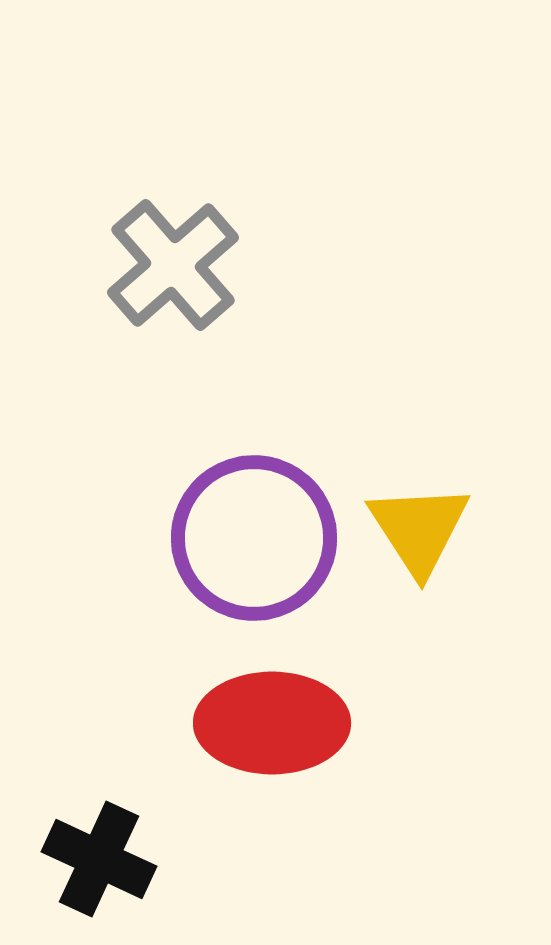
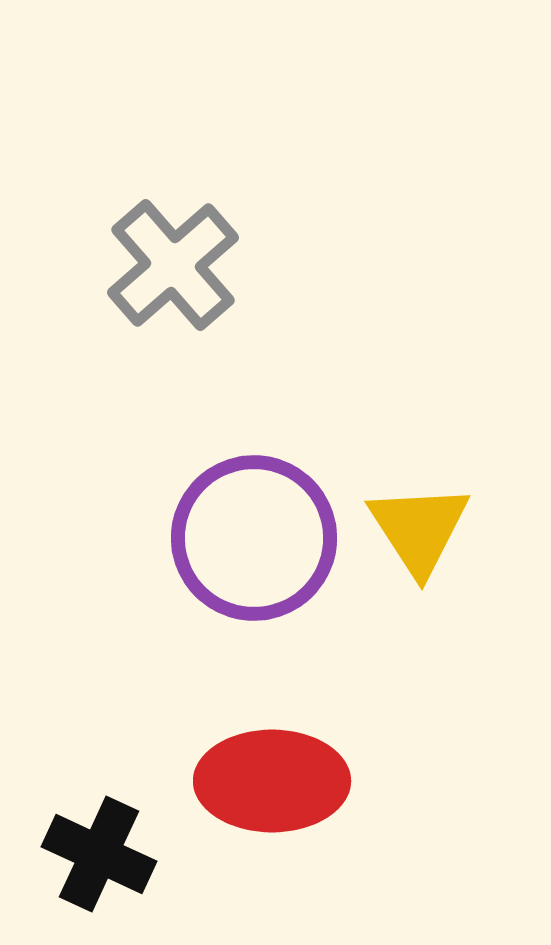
red ellipse: moved 58 px down
black cross: moved 5 px up
